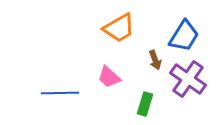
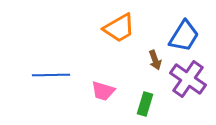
pink trapezoid: moved 6 px left, 14 px down; rotated 25 degrees counterclockwise
blue line: moved 9 px left, 18 px up
